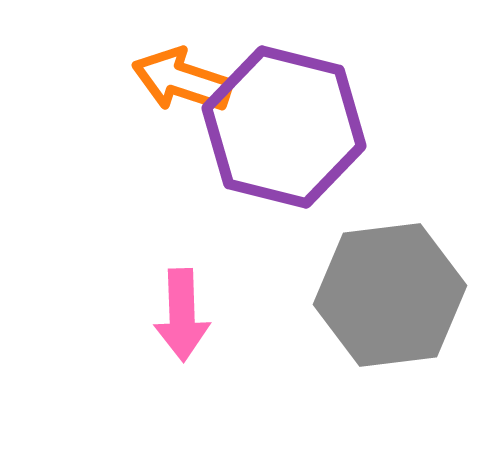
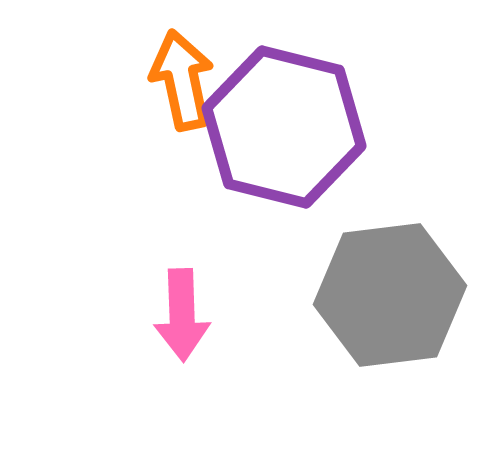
orange arrow: rotated 60 degrees clockwise
